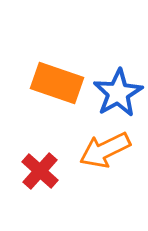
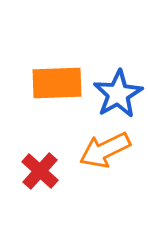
orange rectangle: rotated 21 degrees counterclockwise
blue star: moved 1 px down
